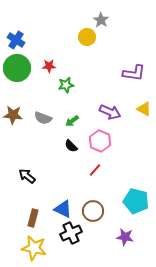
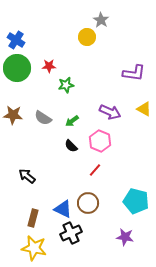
gray semicircle: rotated 12 degrees clockwise
brown circle: moved 5 px left, 8 px up
